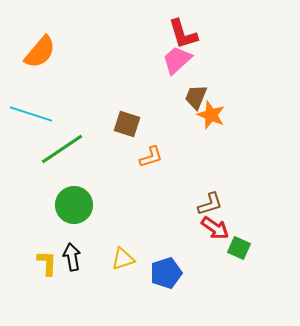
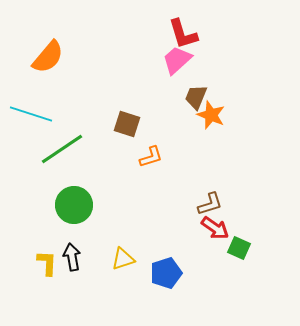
orange semicircle: moved 8 px right, 5 px down
